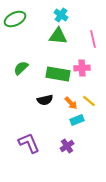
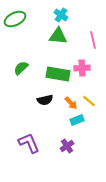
pink line: moved 1 px down
